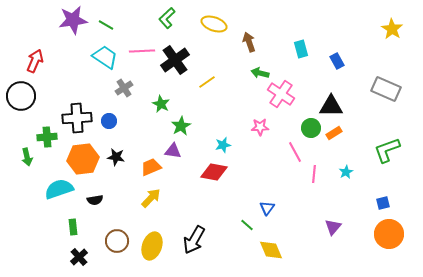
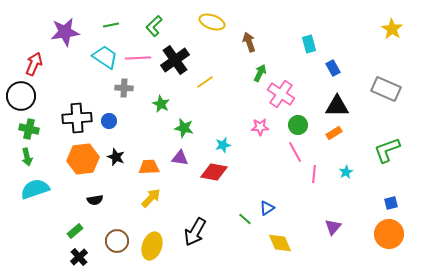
green L-shape at (167, 18): moved 13 px left, 8 px down
purple star at (73, 20): moved 8 px left, 12 px down
yellow ellipse at (214, 24): moved 2 px left, 2 px up
green line at (106, 25): moved 5 px right; rotated 42 degrees counterclockwise
cyan rectangle at (301, 49): moved 8 px right, 5 px up
pink line at (142, 51): moved 4 px left, 7 px down
red arrow at (35, 61): moved 1 px left, 3 px down
blue rectangle at (337, 61): moved 4 px left, 7 px down
green arrow at (260, 73): rotated 102 degrees clockwise
yellow line at (207, 82): moved 2 px left
gray cross at (124, 88): rotated 36 degrees clockwise
black triangle at (331, 106): moved 6 px right
green star at (181, 126): moved 3 px right, 2 px down; rotated 30 degrees counterclockwise
green circle at (311, 128): moved 13 px left, 3 px up
green cross at (47, 137): moved 18 px left, 8 px up; rotated 18 degrees clockwise
purple triangle at (173, 151): moved 7 px right, 7 px down
black star at (116, 157): rotated 12 degrees clockwise
orange trapezoid at (151, 167): moved 2 px left; rotated 20 degrees clockwise
cyan semicircle at (59, 189): moved 24 px left
blue square at (383, 203): moved 8 px right
blue triangle at (267, 208): rotated 21 degrees clockwise
green line at (247, 225): moved 2 px left, 6 px up
green rectangle at (73, 227): moved 2 px right, 4 px down; rotated 56 degrees clockwise
black arrow at (194, 240): moved 1 px right, 8 px up
yellow diamond at (271, 250): moved 9 px right, 7 px up
